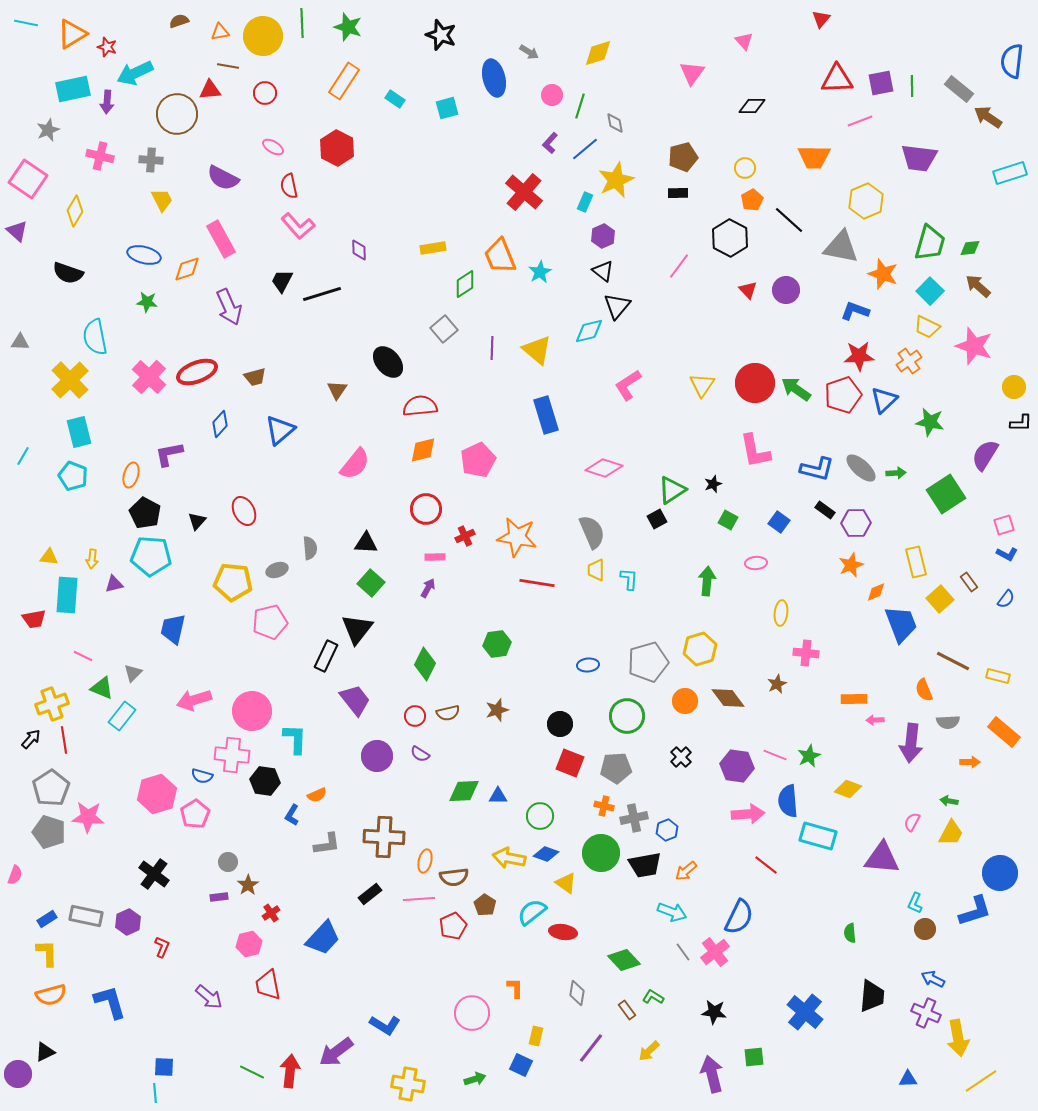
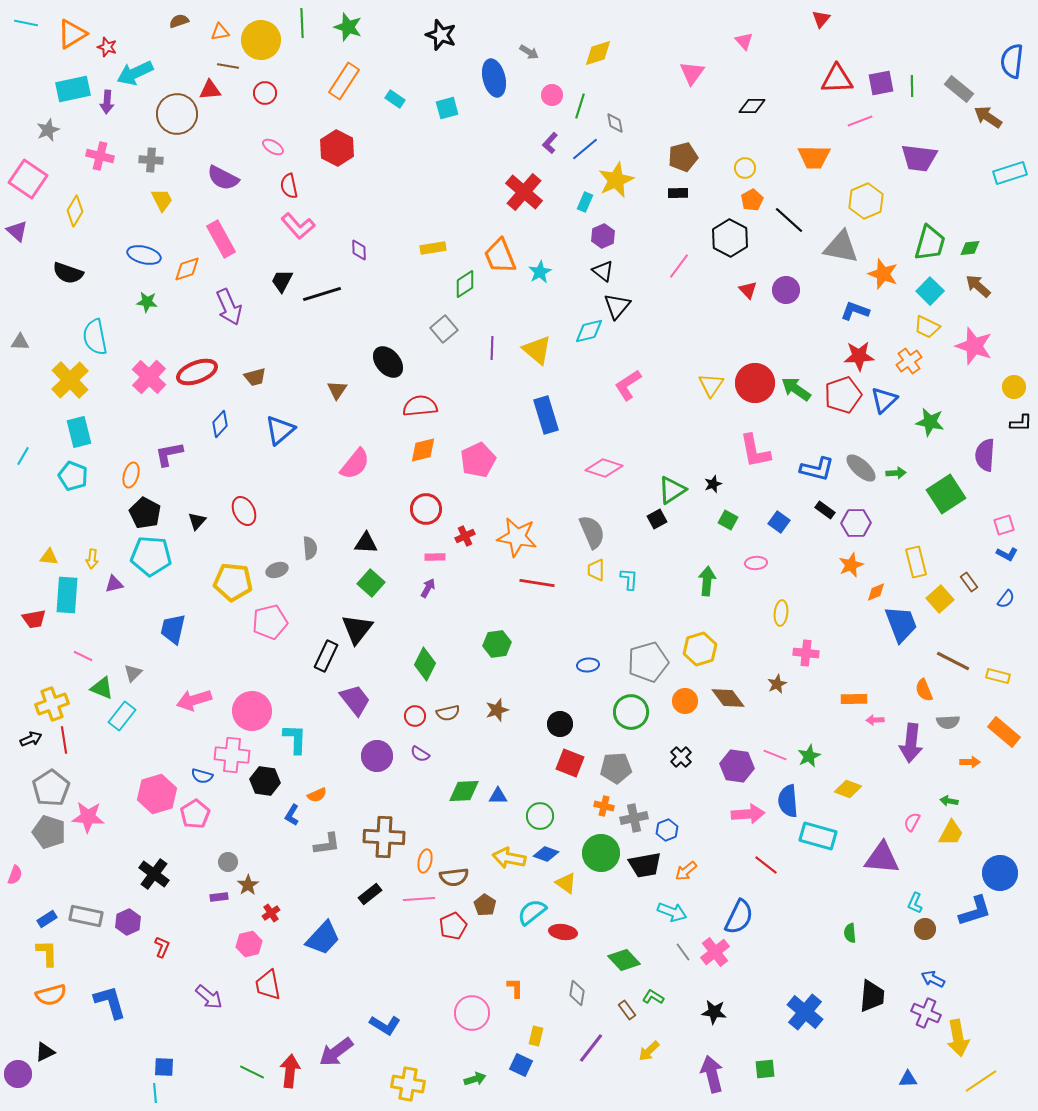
yellow circle at (263, 36): moved 2 px left, 4 px down
yellow triangle at (702, 385): moved 9 px right
purple semicircle at (985, 455): rotated 28 degrees counterclockwise
green circle at (627, 716): moved 4 px right, 4 px up
black arrow at (31, 739): rotated 25 degrees clockwise
green square at (754, 1057): moved 11 px right, 12 px down
